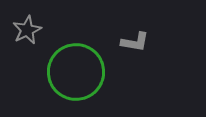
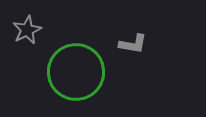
gray L-shape: moved 2 px left, 2 px down
